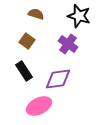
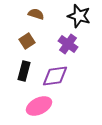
brown square: rotated 21 degrees clockwise
black rectangle: rotated 48 degrees clockwise
purple diamond: moved 3 px left, 3 px up
